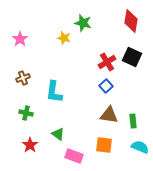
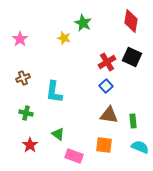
green star: rotated 12 degrees clockwise
